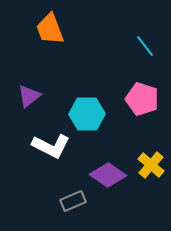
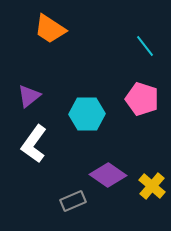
orange trapezoid: rotated 36 degrees counterclockwise
white L-shape: moved 17 px left, 2 px up; rotated 99 degrees clockwise
yellow cross: moved 1 px right, 21 px down
